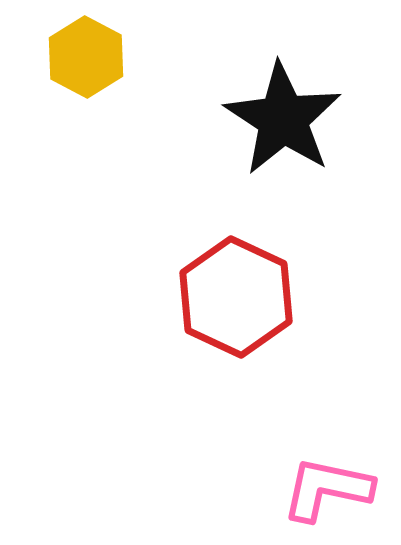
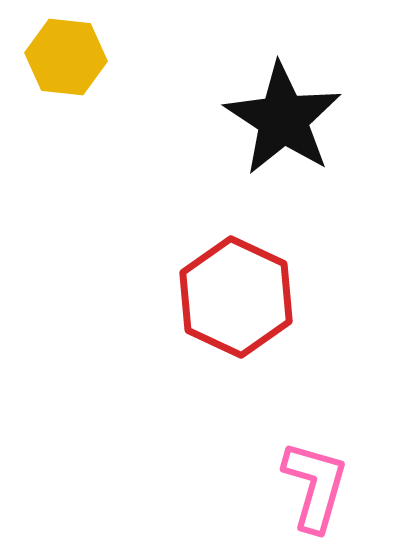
yellow hexagon: moved 20 px left; rotated 22 degrees counterclockwise
pink L-shape: moved 12 px left, 3 px up; rotated 94 degrees clockwise
